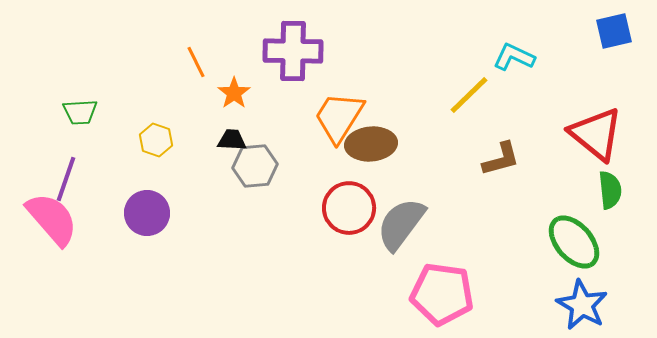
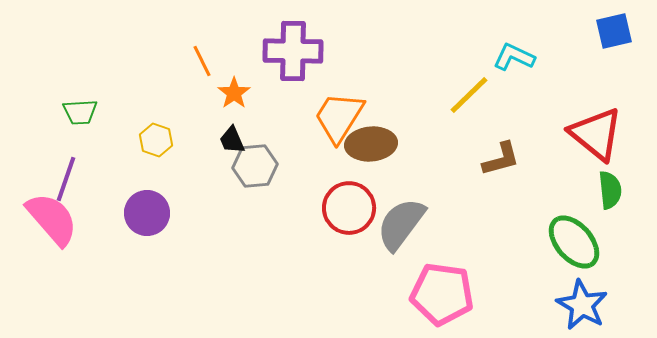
orange line: moved 6 px right, 1 px up
black trapezoid: rotated 116 degrees counterclockwise
